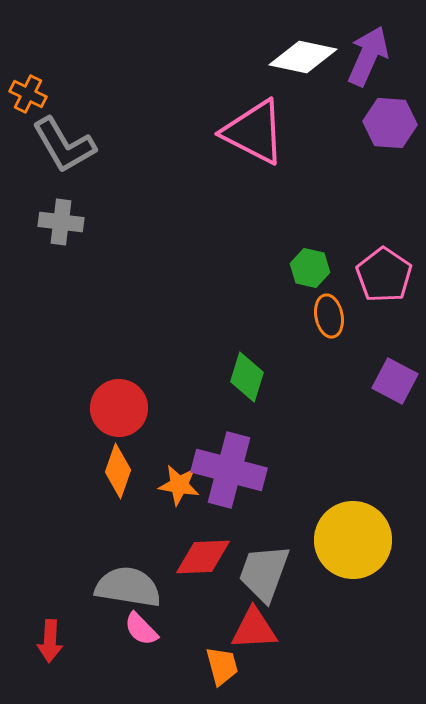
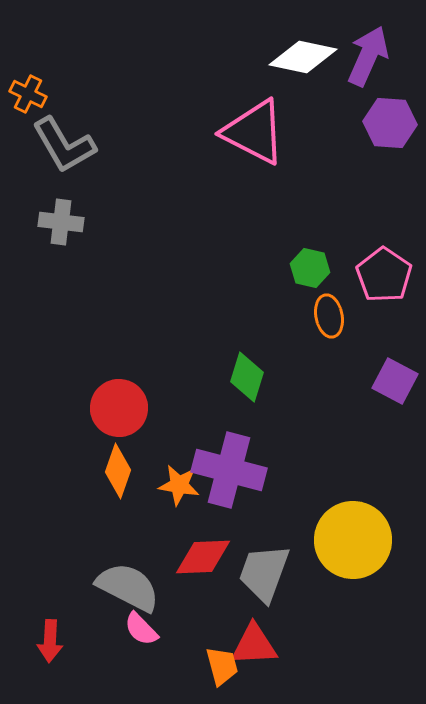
gray semicircle: rotated 18 degrees clockwise
red triangle: moved 16 px down
